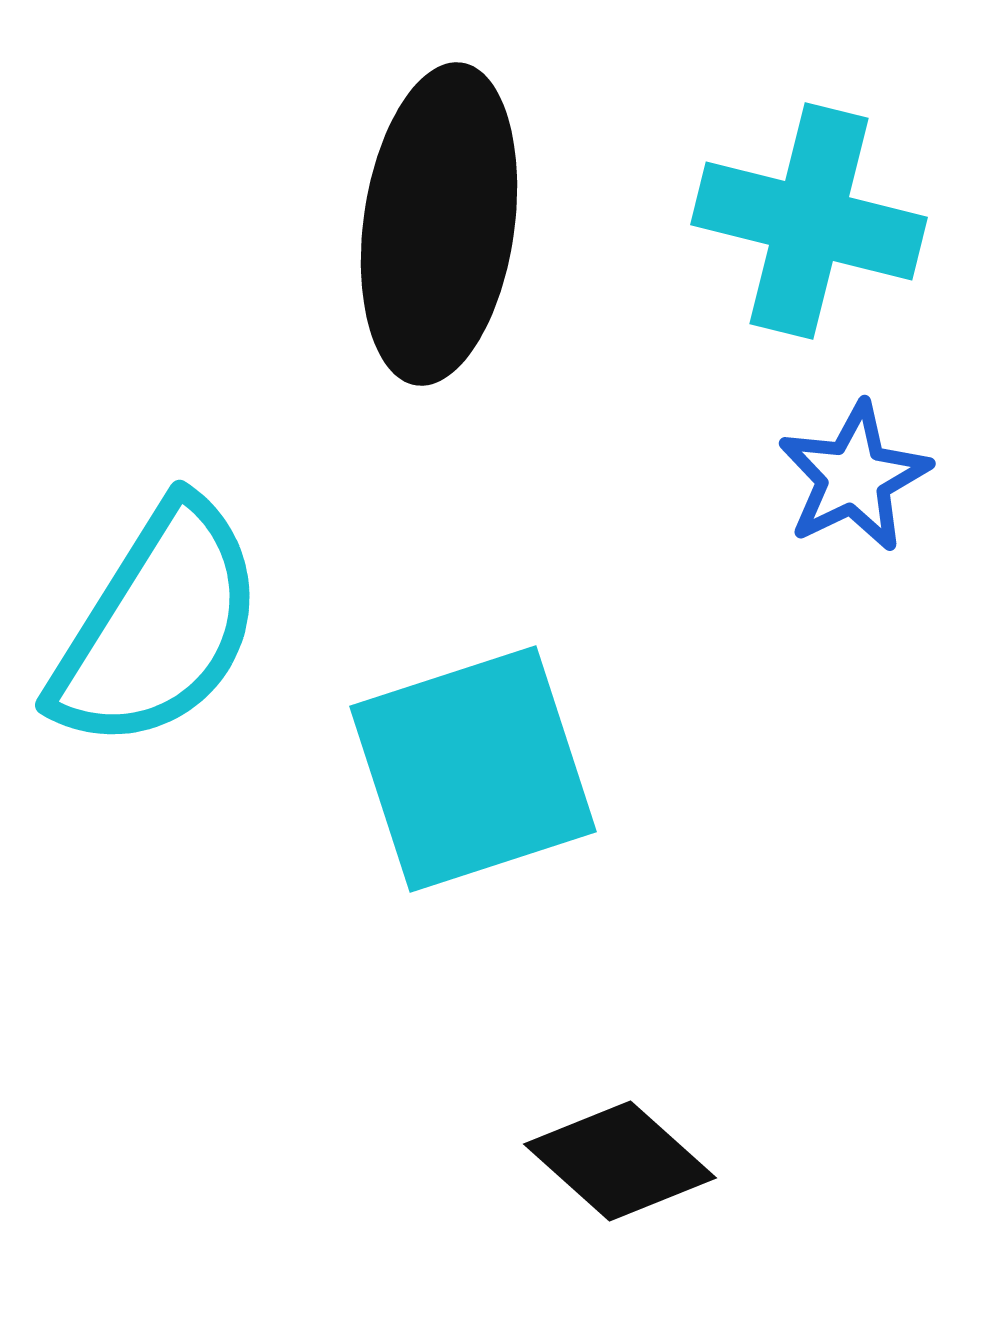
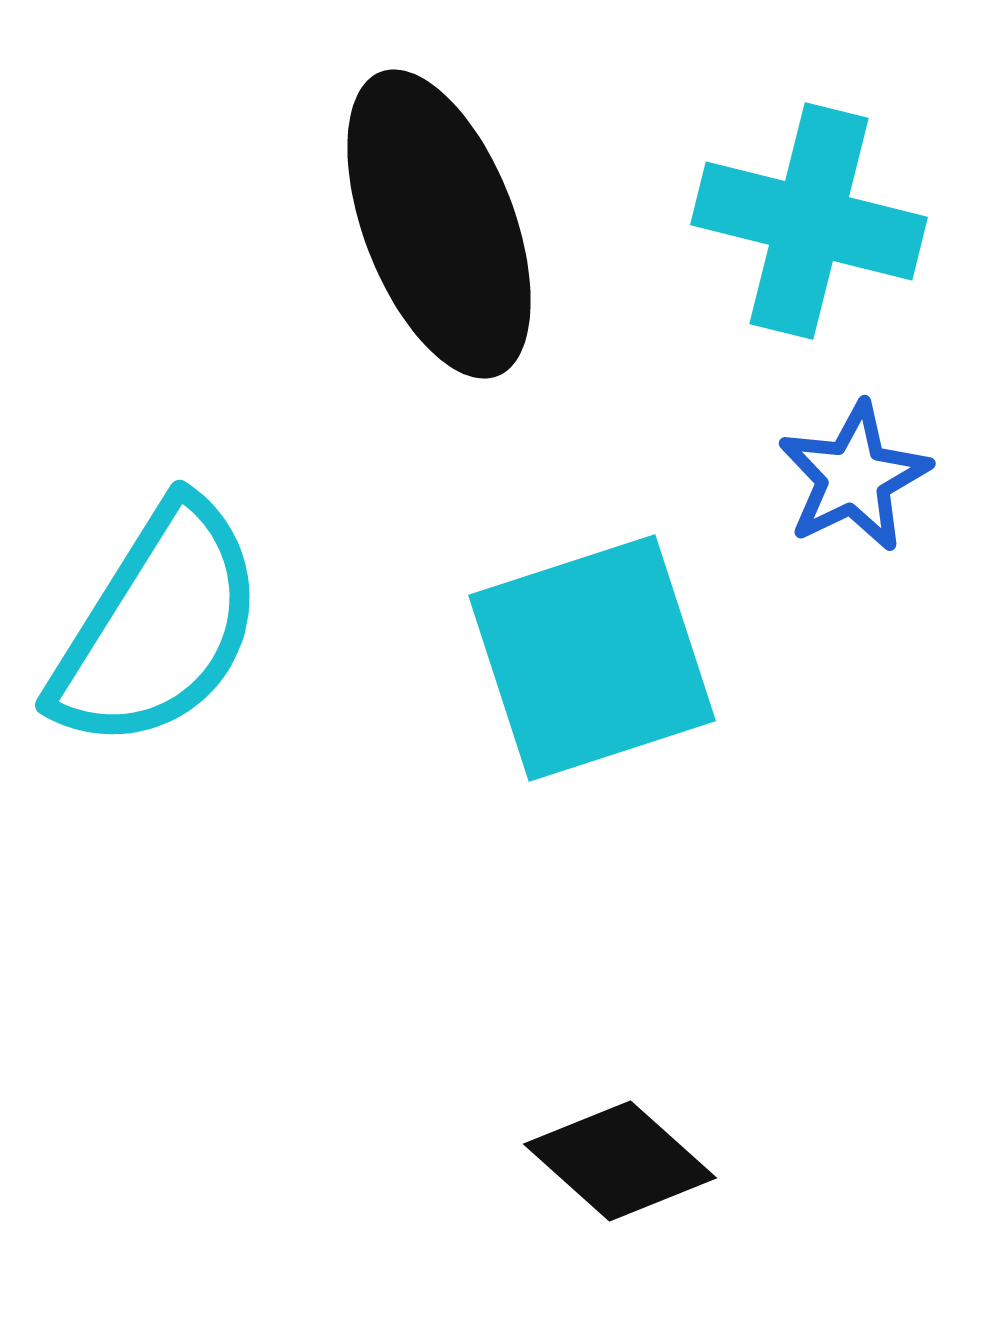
black ellipse: rotated 29 degrees counterclockwise
cyan square: moved 119 px right, 111 px up
